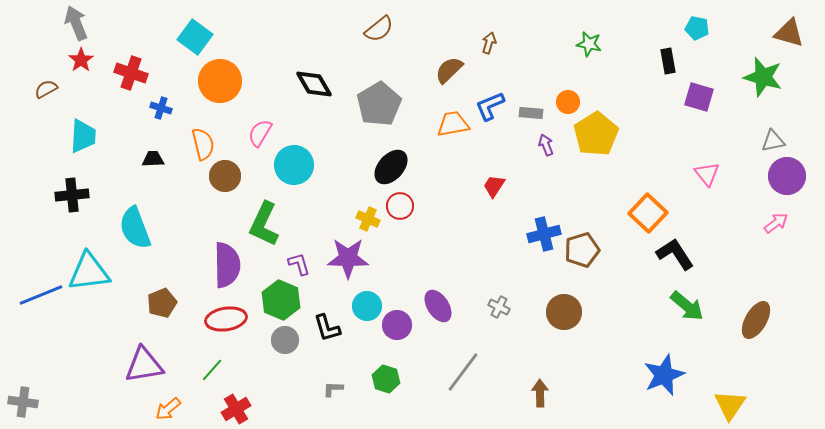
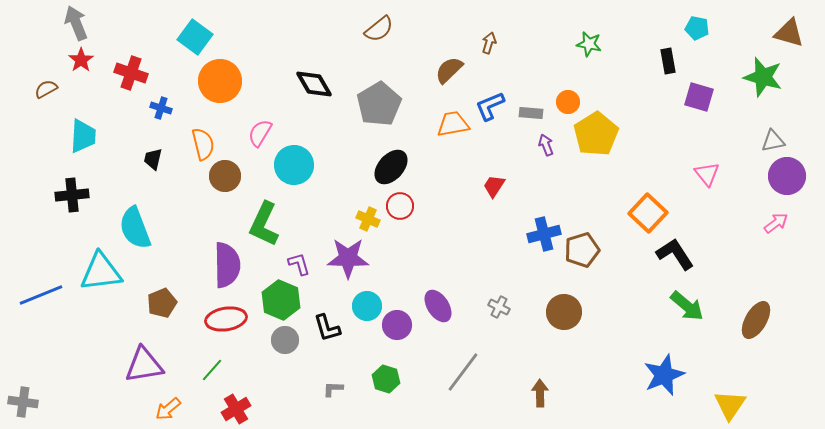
black trapezoid at (153, 159): rotated 75 degrees counterclockwise
cyan triangle at (89, 272): moved 12 px right
